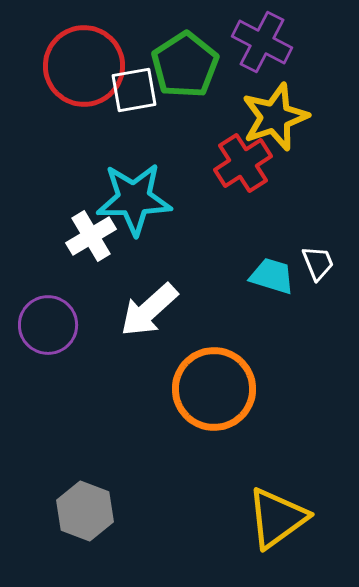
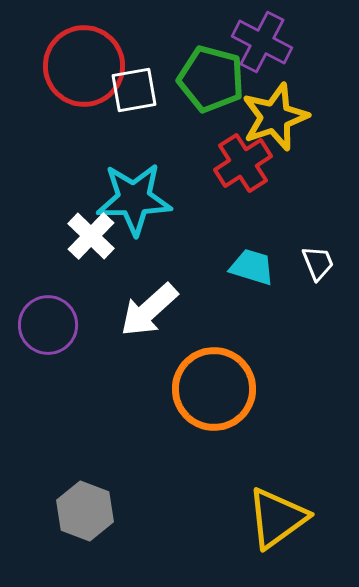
green pentagon: moved 26 px right, 14 px down; rotated 24 degrees counterclockwise
white cross: rotated 15 degrees counterclockwise
cyan trapezoid: moved 20 px left, 9 px up
